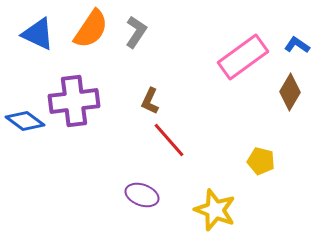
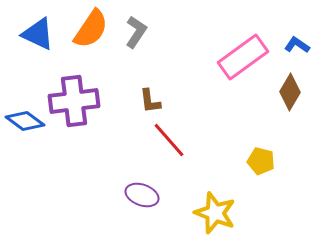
brown L-shape: rotated 32 degrees counterclockwise
yellow star: moved 3 px down
